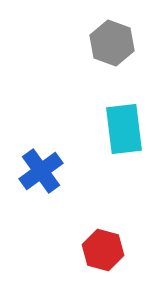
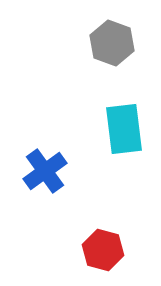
blue cross: moved 4 px right
